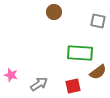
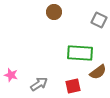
gray square: moved 1 px right, 1 px up; rotated 14 degrees clockwise
